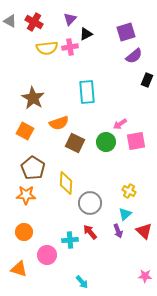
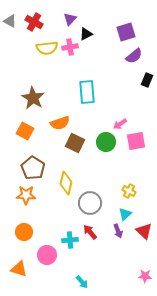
orange semicircle: moved 1 px right
yellow diamond: rotated 10 degrees clockwise
